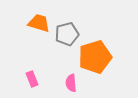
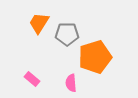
orange trapezoid: rotated 75 degrees counterclockwise
gray pentagon: rotated 15 degrees clockwise
pink rectangle: rotated 28 degrees counterclockwise
